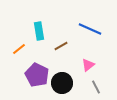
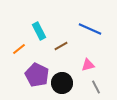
cyan rectangle: rotated 18 degrees counterclockwise
pink triangle: rotated 24 degrees clockwise
